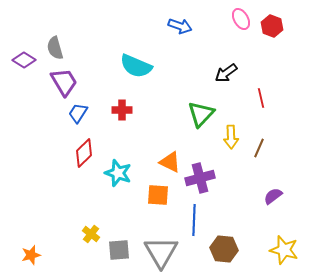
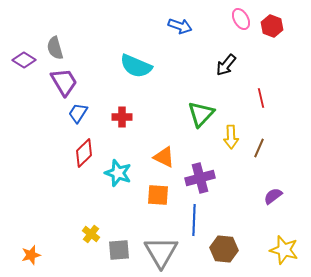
black arrow: moved 8 px up; rotated 15 degrees counterclockwise
red cross: moved 7 px down
orange triangle: moved 6 px left, 5 px up
